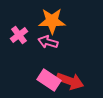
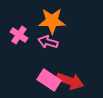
pink cross: rotated 18 degrees counterclockwise
